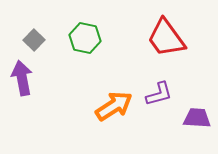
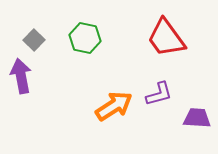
purple arrow: moved 1 px left, 2 px up
